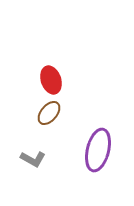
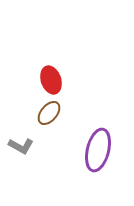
gray L-shape: moved 12 px left, 13 px up
